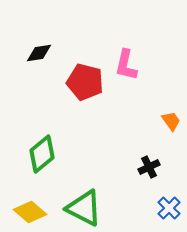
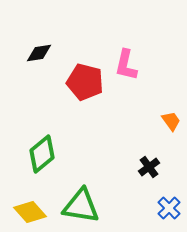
black cross: rotated 10 degrees counterclockwise
green triangle: moved 3 px left, 2 px up; rotated 18 degrees counterclockwise
yellow diamond: rotated 8 degrees clockwise
